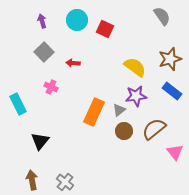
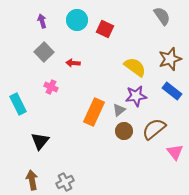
gray cross: rotated 24 degrees clockwise
